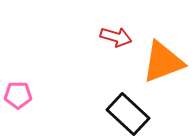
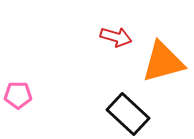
orange triangle: rotated 6 degrees clockwise
